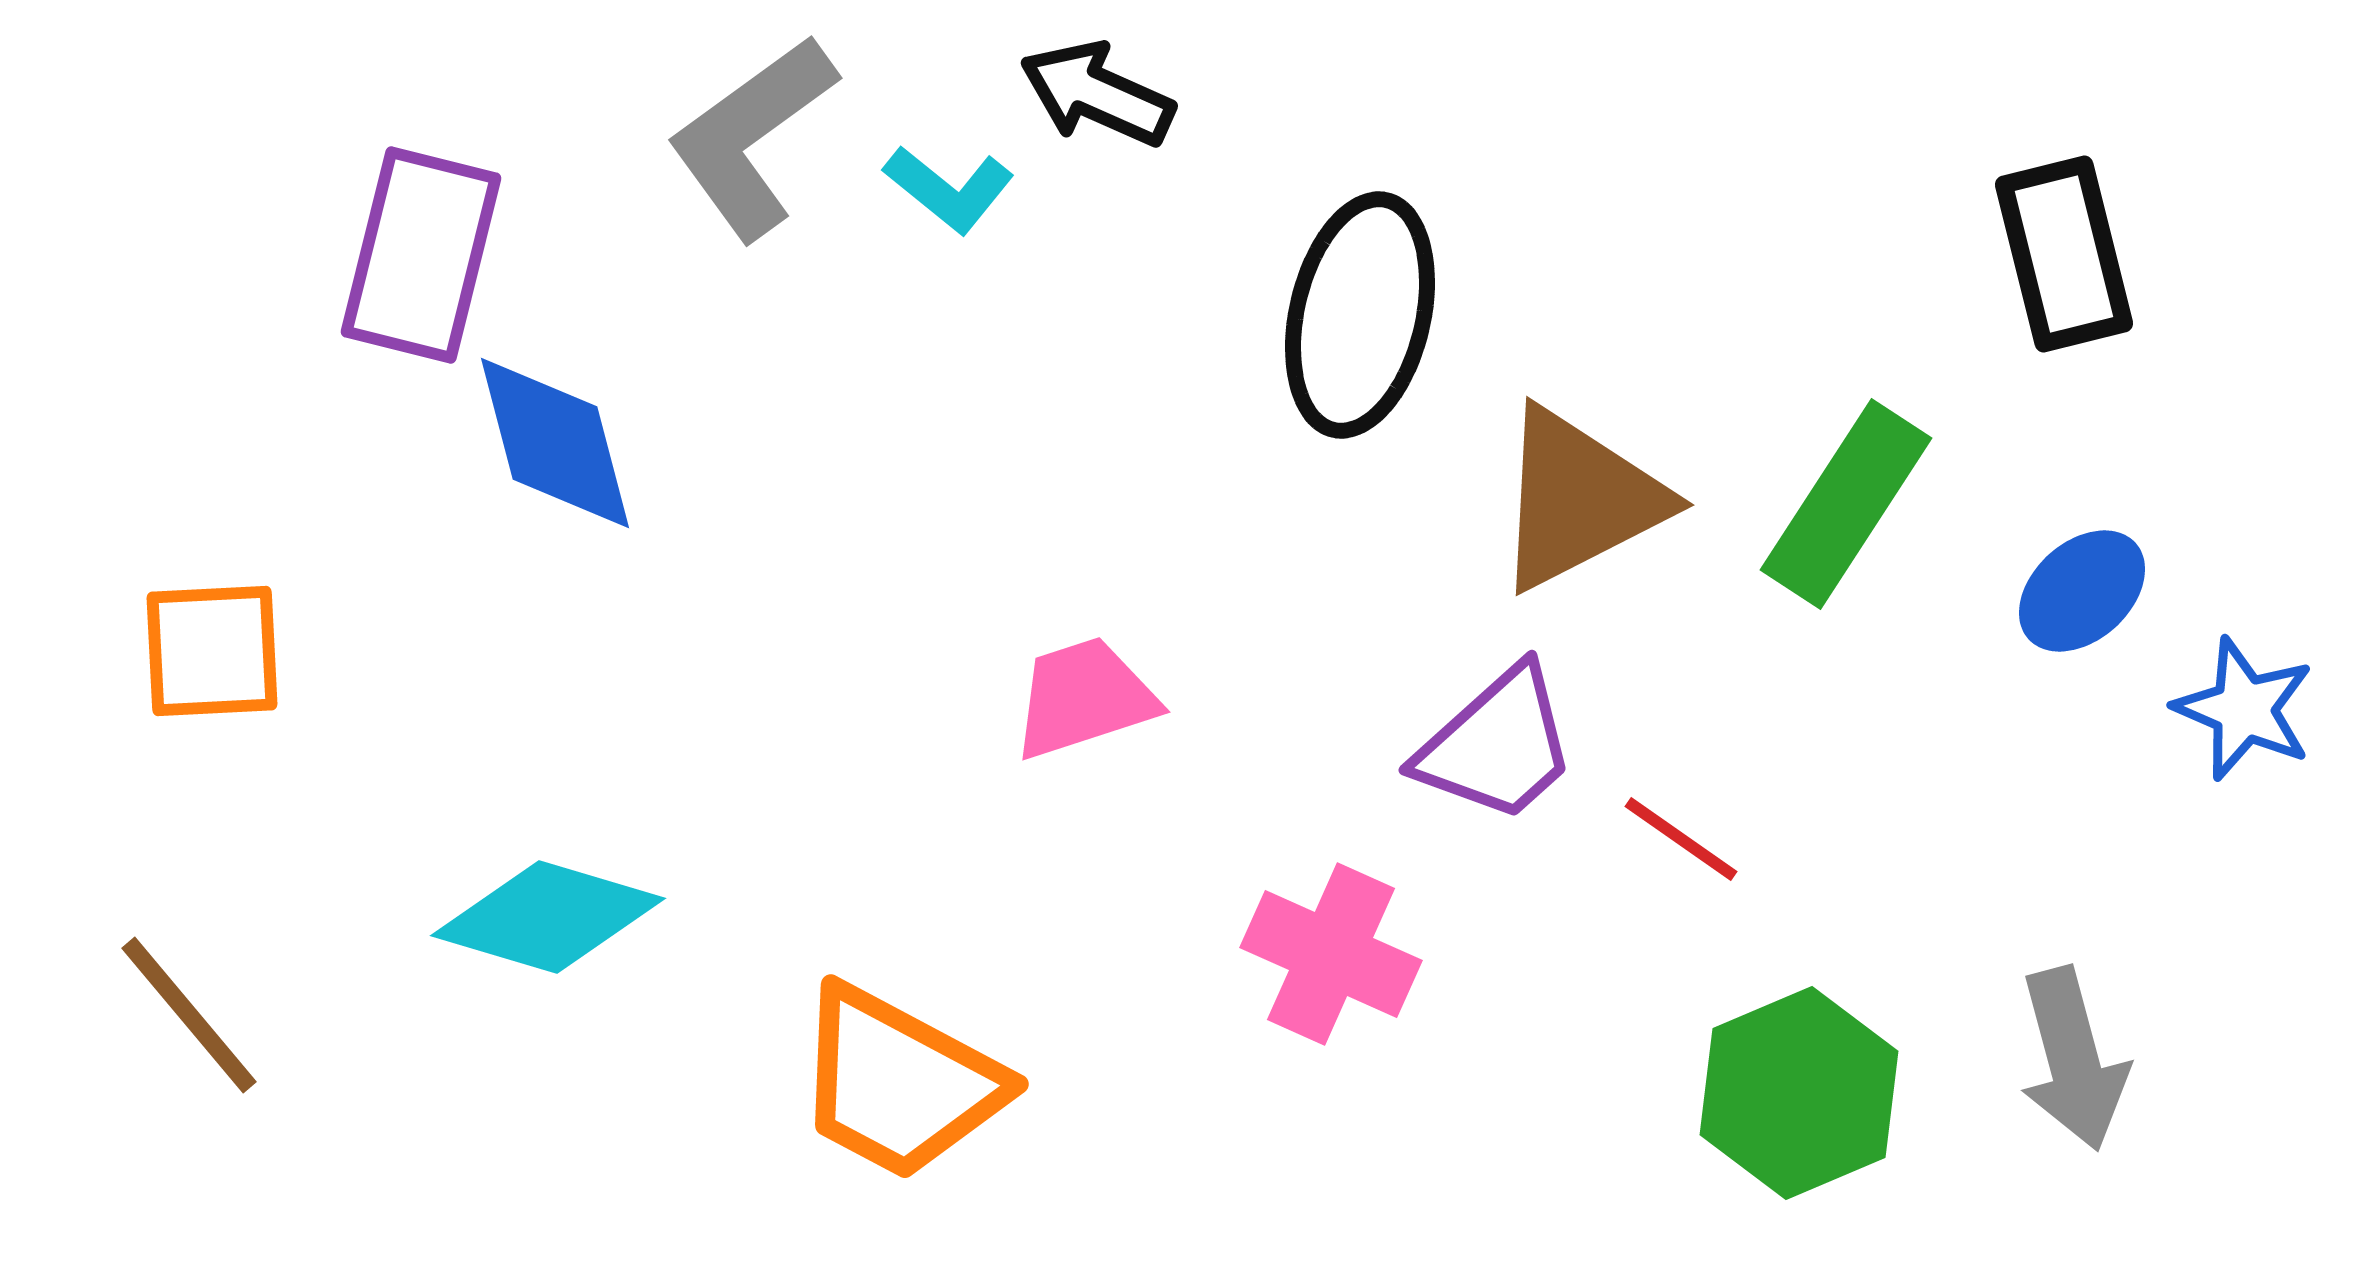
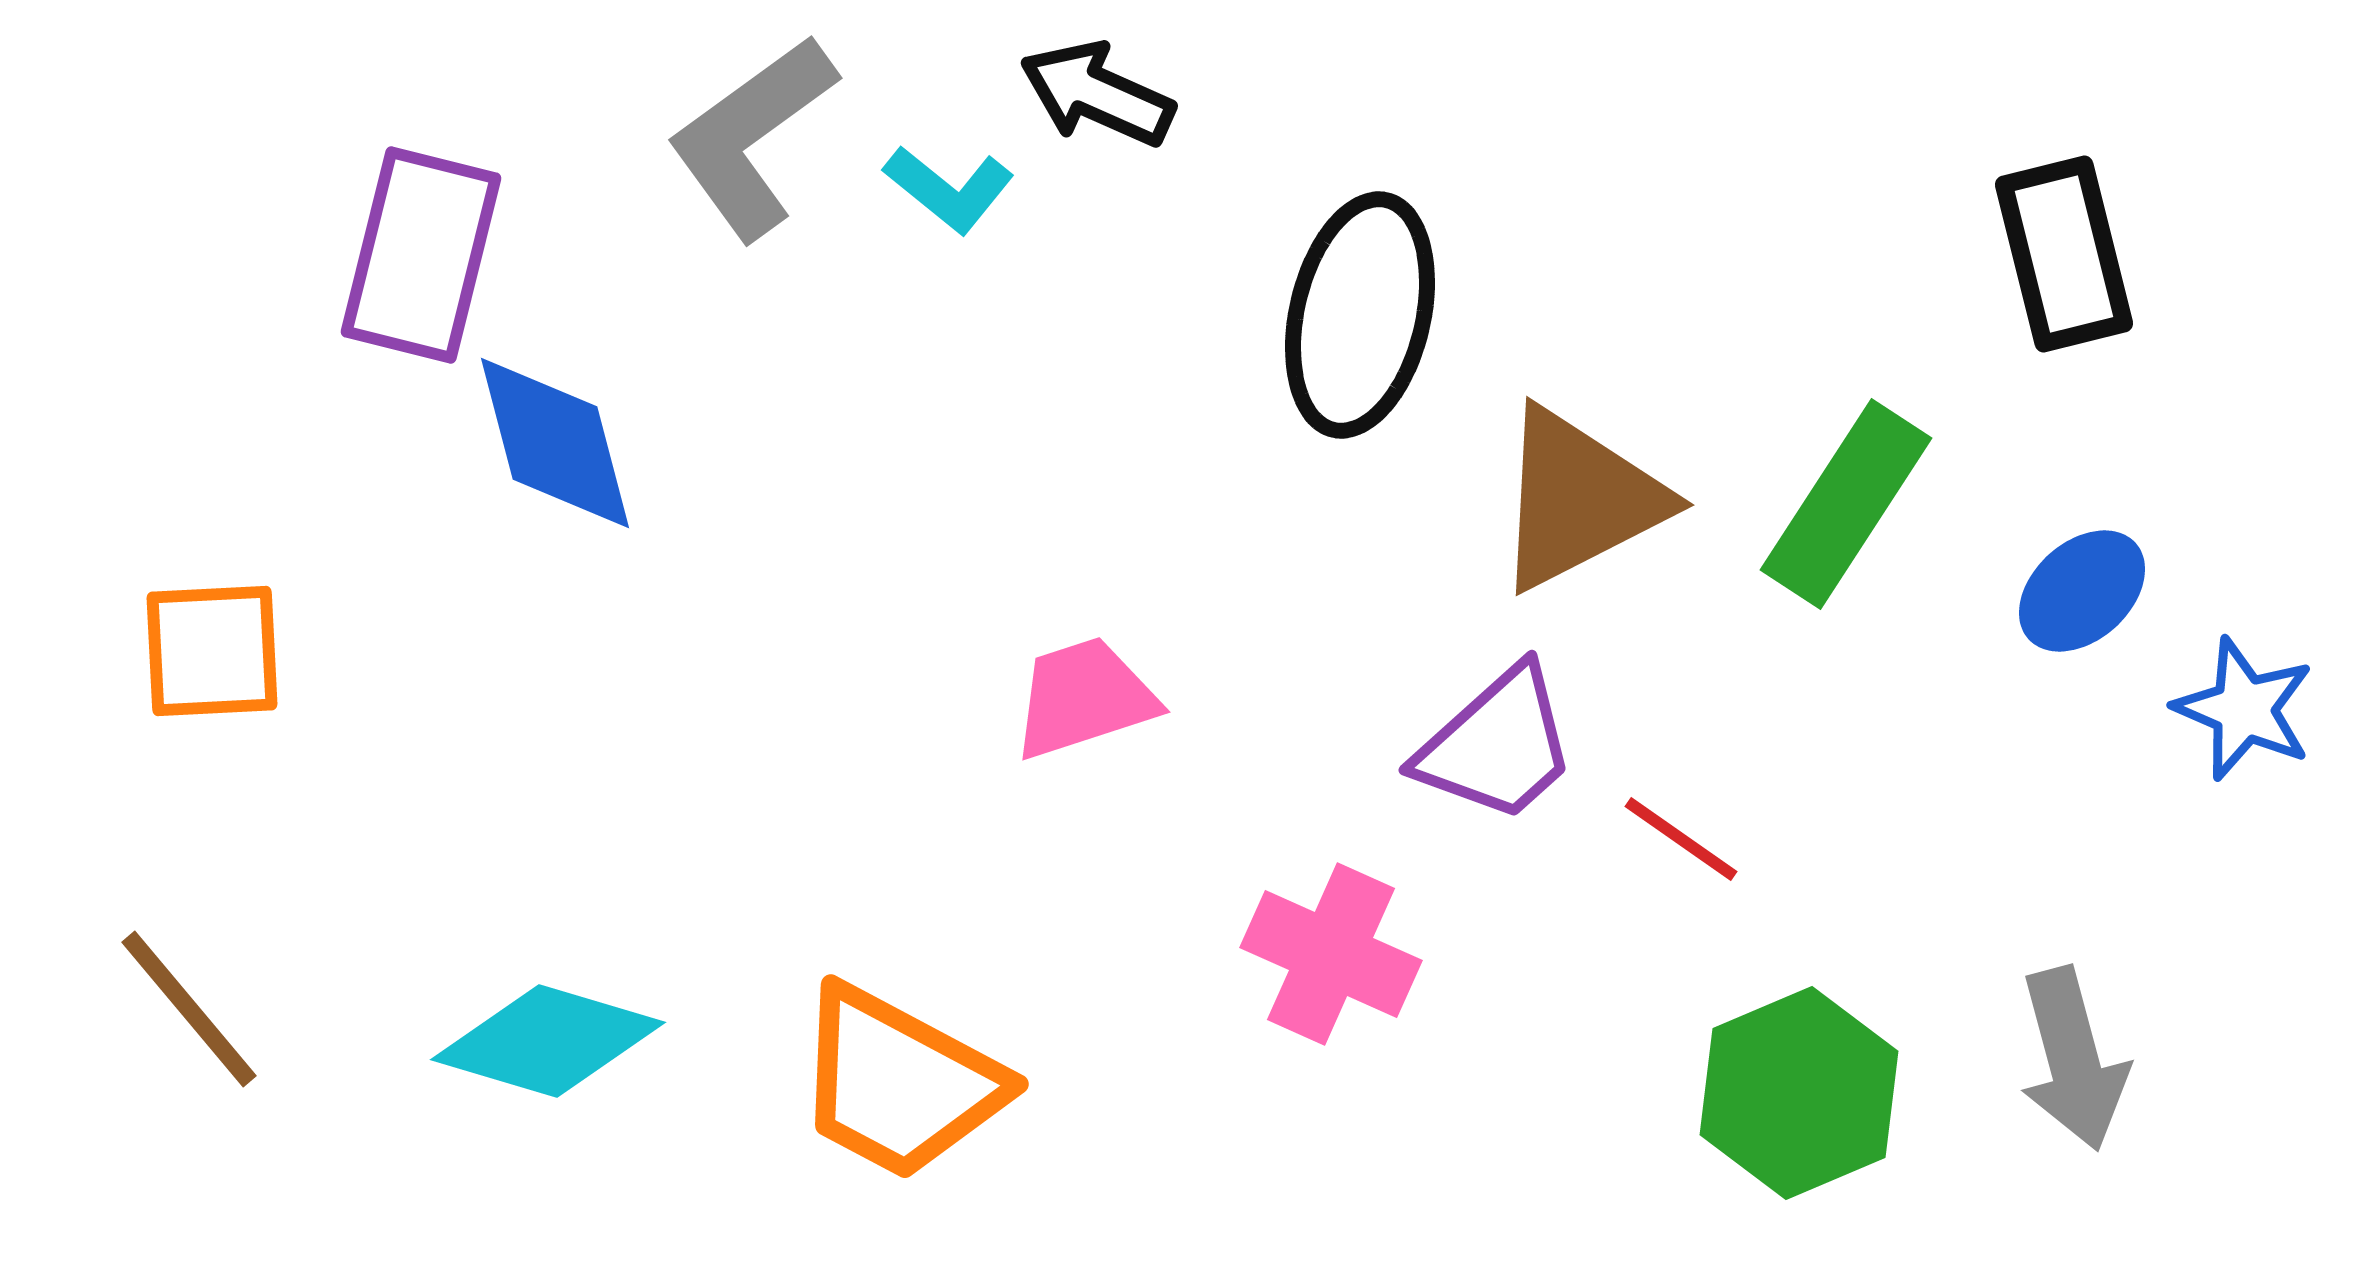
cyan diamond: moved 124 px down
brown line: moved 6 px up
